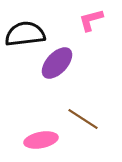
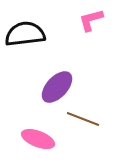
purple ellipse: moved 24 px down
brown line: rotated 12 degrees counterclockwise
pink ellipse: moved 3 px left, 1 px up; rotated 32 degrees clockwise
